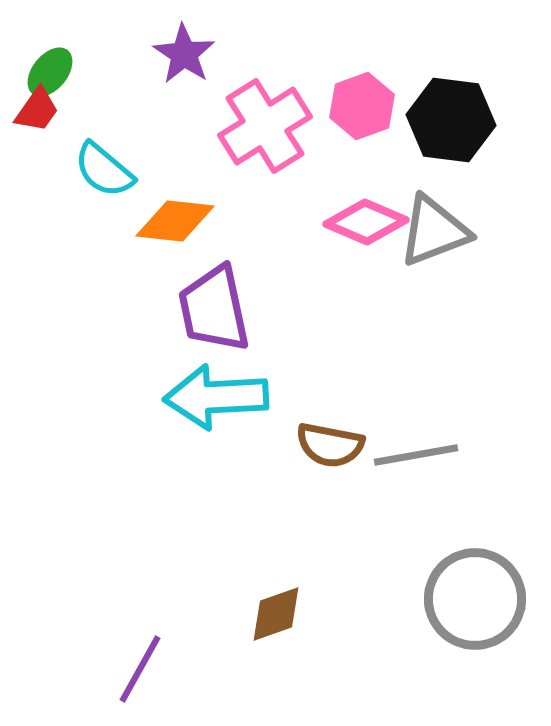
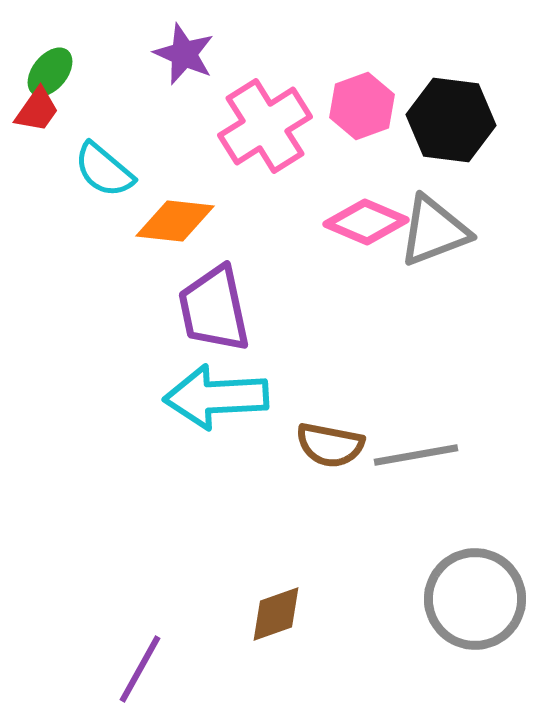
purple star: rotated 10 degrees counterclockwise
